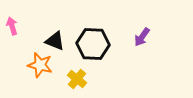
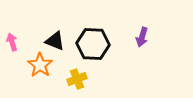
pink arrow: moved 16 px down
purple arrow: rotated 18 degrees counterclockwise
orange star: rotated 20 degrees clockwise
yellow cross: rotated 30 degrees clockwise
